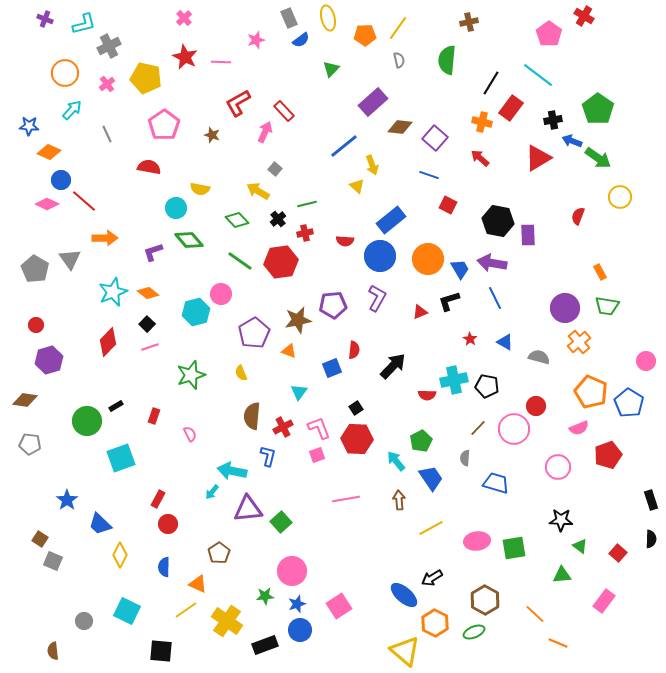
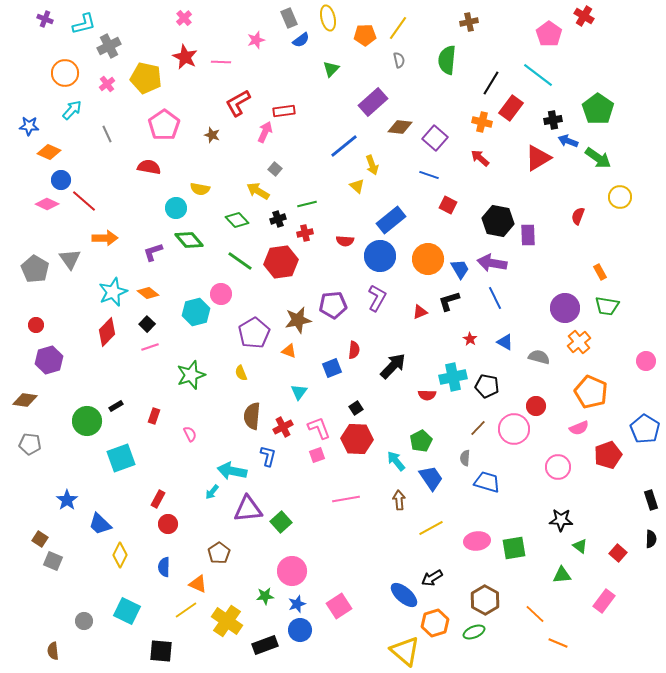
red rectangle at (284, 111): rotated 55 degrees counterclockwise
blue arrow at (572, 141): moved 4 px left
black cross at (278, 219): rotated 21 degrees clockwise
red diamond at (108, 342): moved 1 px left, 10 px up
cyan cross at (454, 380): moved 1 px left, 3 px up
blue pentagon at (629, 403): moved 16 px right, 26 px down
blue trapezoid at (496, 483): moved 9 px left, 1 px up
orange hexagon at (435, 623): rotated 16 degrees clockwise
